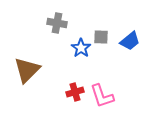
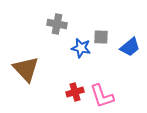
gray cross: moved 1 px down
blue trapezoid: moved 6 px down
blue star: rotated 24 degrees counterclockwise
brown triangle: moved 1 px left, 1 px up; rotated 28 degrees counterclockwise
